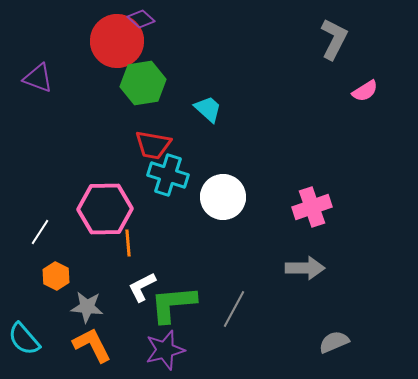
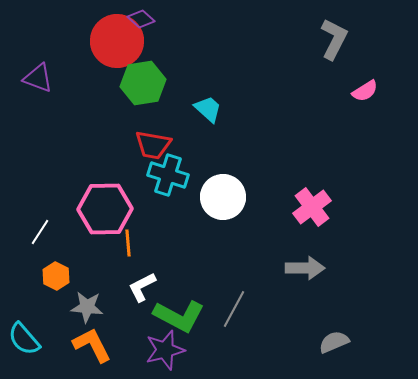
pink cross: rotated 18 degrees counterclockwise
green L-shape: moved 6 px right, 12 px down; rotated 147 degrees counterclockwise
